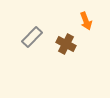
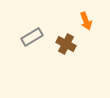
gray rectangle: rotated 15 degrees clockwise
